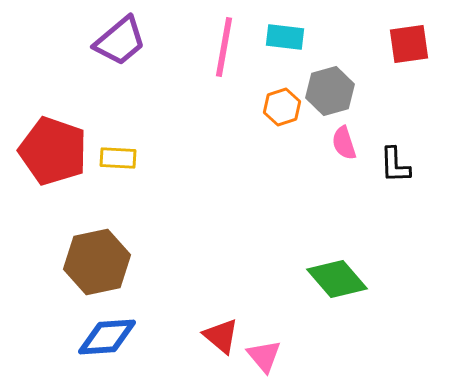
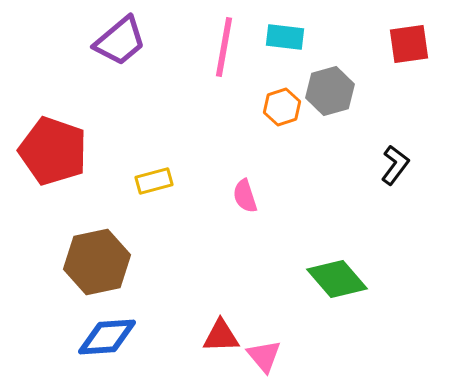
pink semicircle: moved 99 px left, 53 px down
yellow rectangle: moved 36 px right, 23 px down; rotated 18 degrees counterclockwise
black L-shape: rotated 141 degrees counterclockwise
red triangle: rotated 42 degrees counterclockwise
